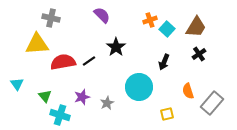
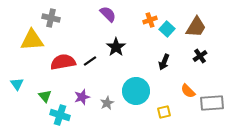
purple semicircle: moved 6 px right, 1 px up
yellow triangle: moved 5 px left, 4 px up
black cross: moved 1 px right, 2 px down
black line: moved 1 px right
cyan circle: moved 3 px left, 4 px down
orange semicircle: rotated 28 degrees counterclockwise
gray rectangle: rotated 45 degrees clockwise
yellow square: moved 3 px left, 2 px up
